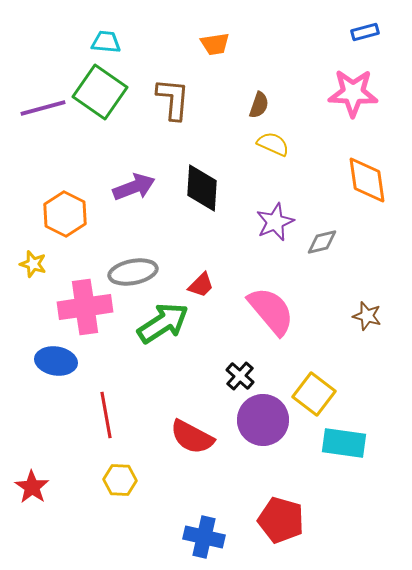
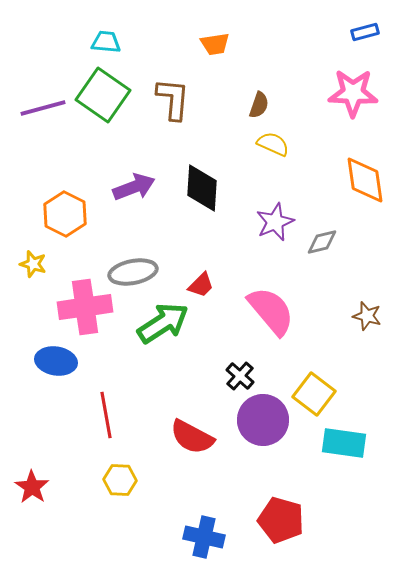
green square: moved 3 px right, 3 px down
orange diamond: moved 2 px left
